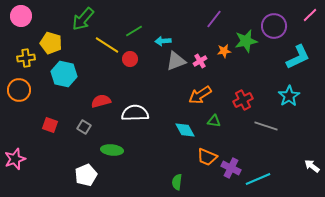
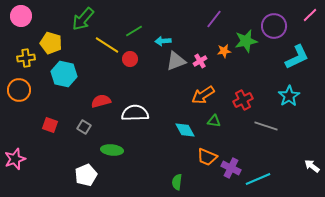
cyan L-shape: moved 1 px left
orange arrow: moved 3 px right
